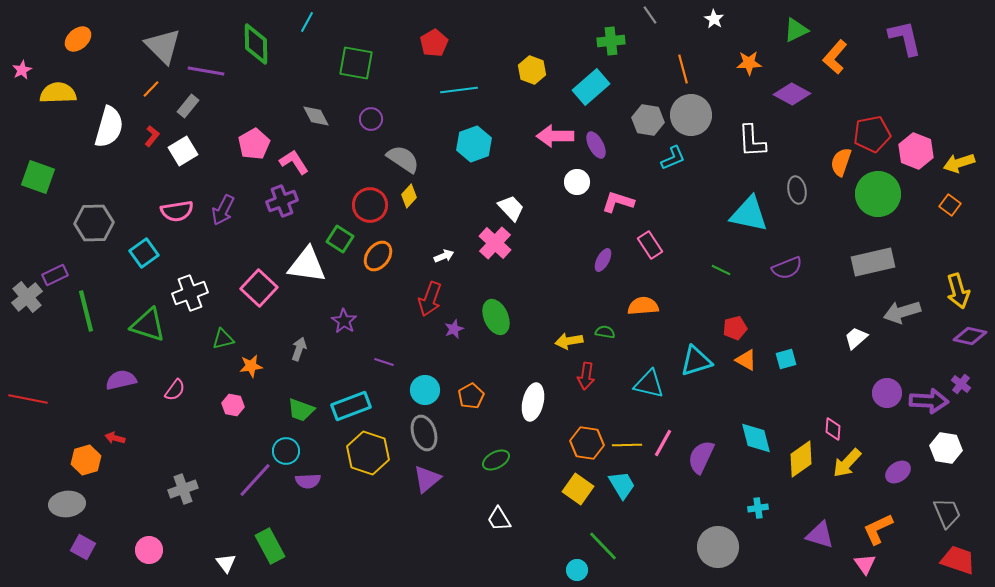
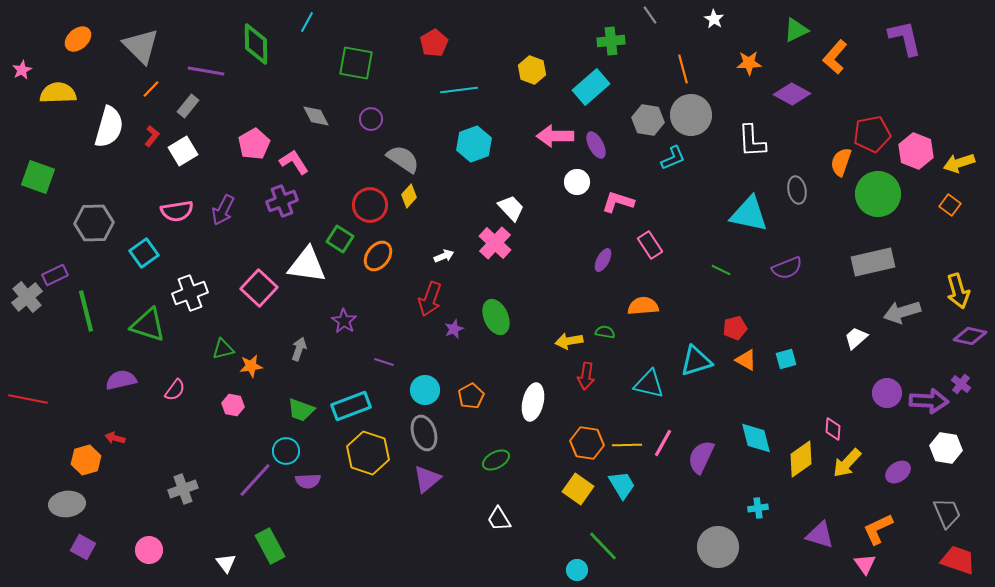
gray triangle at (163, 46): moved 22 px left
green triangle at (223, 339): moved 10 px down
